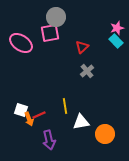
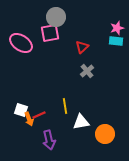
cyan rectangle: rotated 40 degrees counterclockwise
